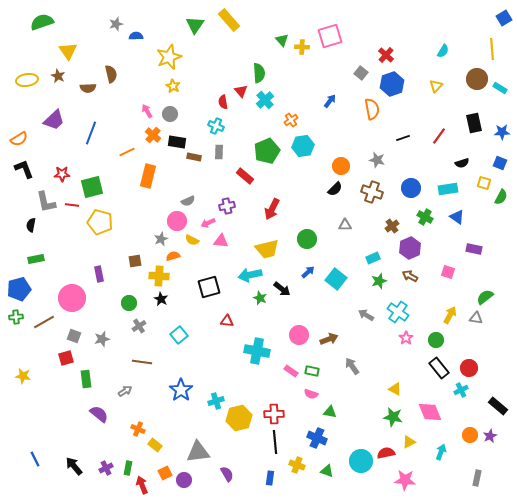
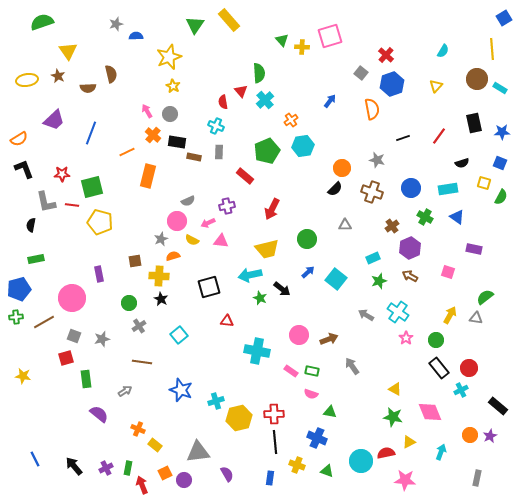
orange circle at (341, 166): moved 1 px right, 2 px down
blue star at (181, 390): rotated 15 degrees counterclockwise
